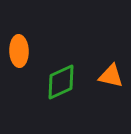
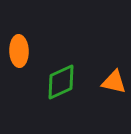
orange triangle: moved 3 px right, 6 px down
